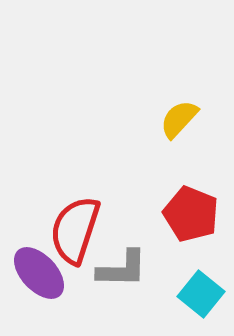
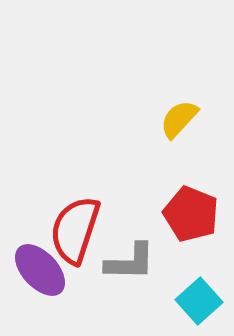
gray L-shape: moved 8 px right, 7 px up
purple ellipse: moved 1 px right, 3 px up
cyan square: moved 2 px left, 7 px down; rotated 9 degrees clockwise
